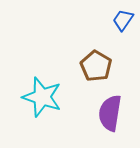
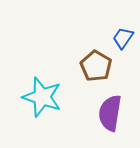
blue trapezoid: moved 18 px down
